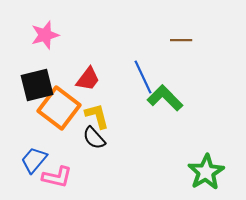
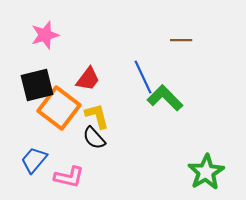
pink L-shape: moved 12 px right
